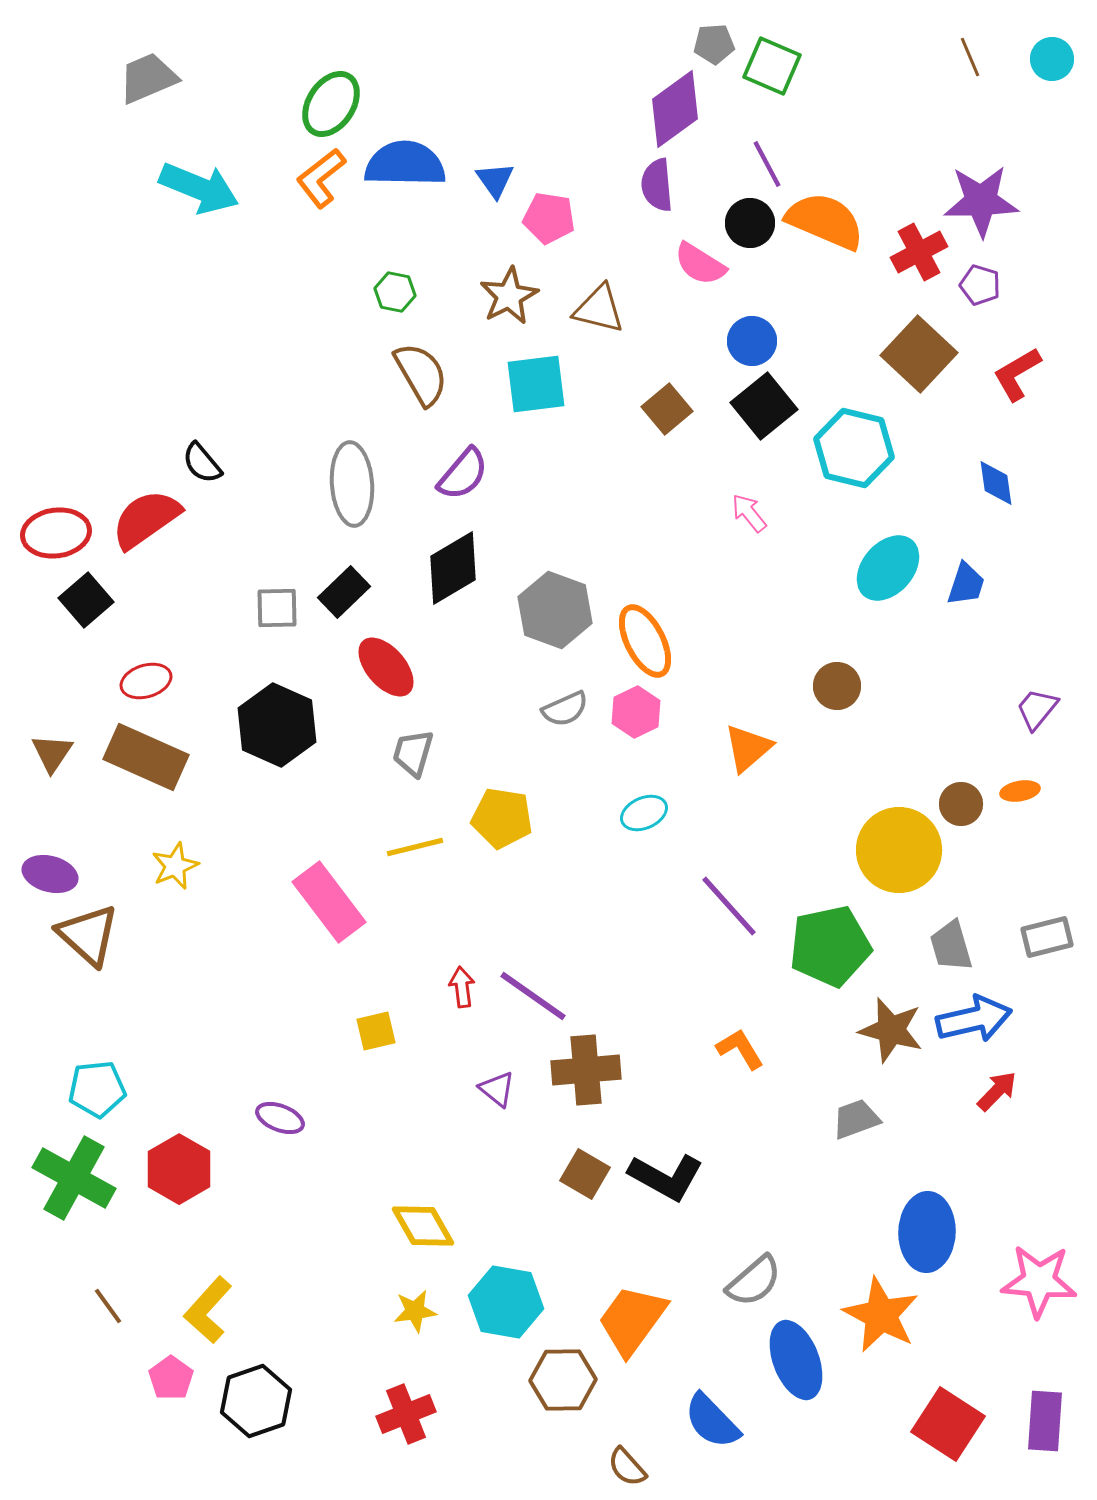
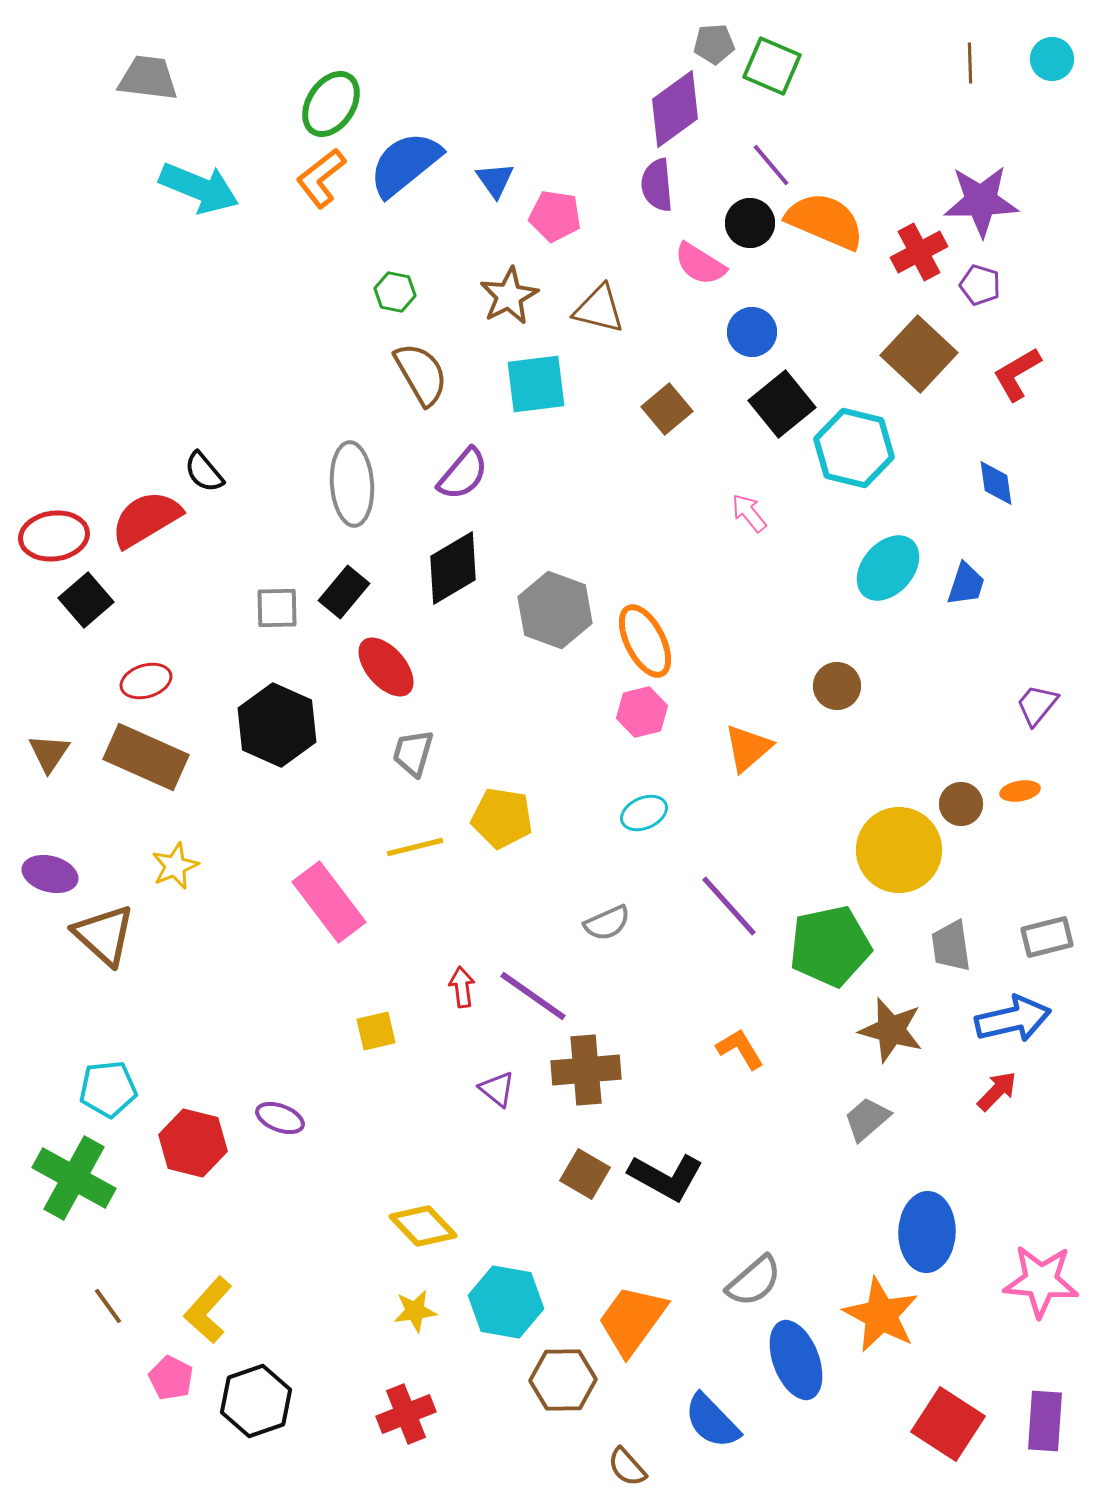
brown line at (970, 57): moved 6 px down; rotated 21 degrees clockwise
gray trapezoid at (148, 78): rotated 30 degrees clockwise
blue semicircle at (405, 164): rotated 40 degrees counterclockwise
purple line at (767, 164): moved 4 px right, 1 px down; rotated 12 degrees counterclockwise
pink pentagon at (549, 218): moved 6 px right, 2 px up
blue circle at (752, 341): moved 9 px up
black square at (764, 406): moved 18 px right, 2 px up
black semicircle at (202, 463): moved 2 px right, 9 px down
red semicircle at (146, 519): rotated 4 degrees clockwise
red ellipse at (56, 533): moved 2 px left, 3 px down
black rectangle at (344, 592): rotated 6 degrees counterclockwise
gray semicircle at (565, 709): moved 42 px right, 214 px down
purple trapezoid at (1037, 709): moved 4 px up
pink hexagon at (636, 712): moved 6 px right; rotated 12 degrees clockwise
brown triangle at (52, 753): moved 3 px left
brown triangle at (88, 935): moved 16 px right
gray trapezoid at (951, 946): rotated 8 degrees clockwise
blue arrow at (974, 1019): moved 39 px right
cyan pentagon at (97, 1089): moved 11 px right
gray trapezoid at (856, 1119): moved 11 px right; rotated 21 degrees counterclockwise
red hexagon at (179, 1169): moved 14 px right, 26 px up; rotated 16 degrees counterclockwise
yellow diamond at (423, 1226): rotated 14 degrees counterclockwise
pink star at (1039, 1281): moved 2 px right
pink pentagon at (171, 1378): rotated 9 degrees counterclockwise
